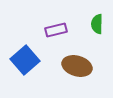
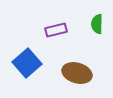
blue square: moved 2 px right, 3 px down
brown ellipse: moved 7 px down
